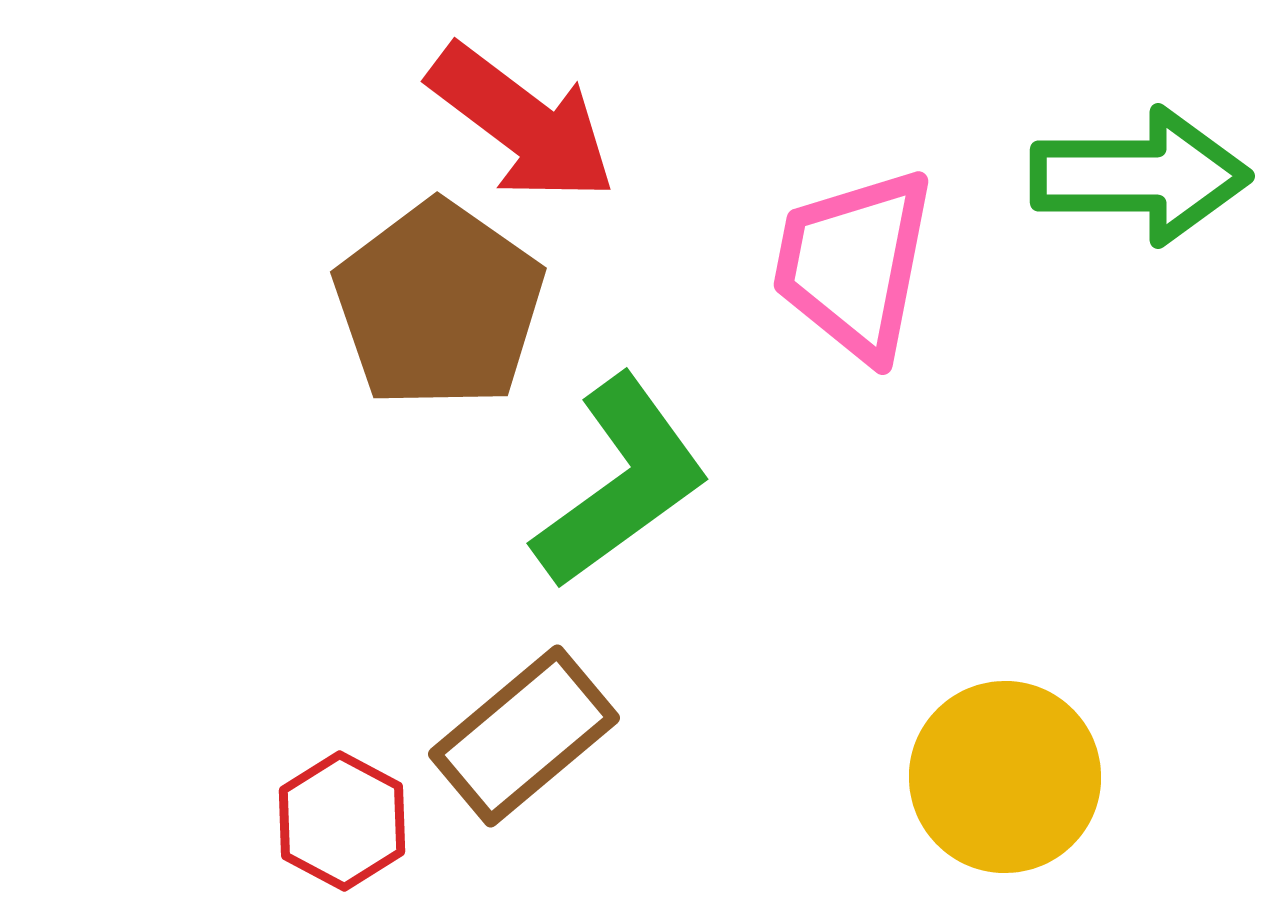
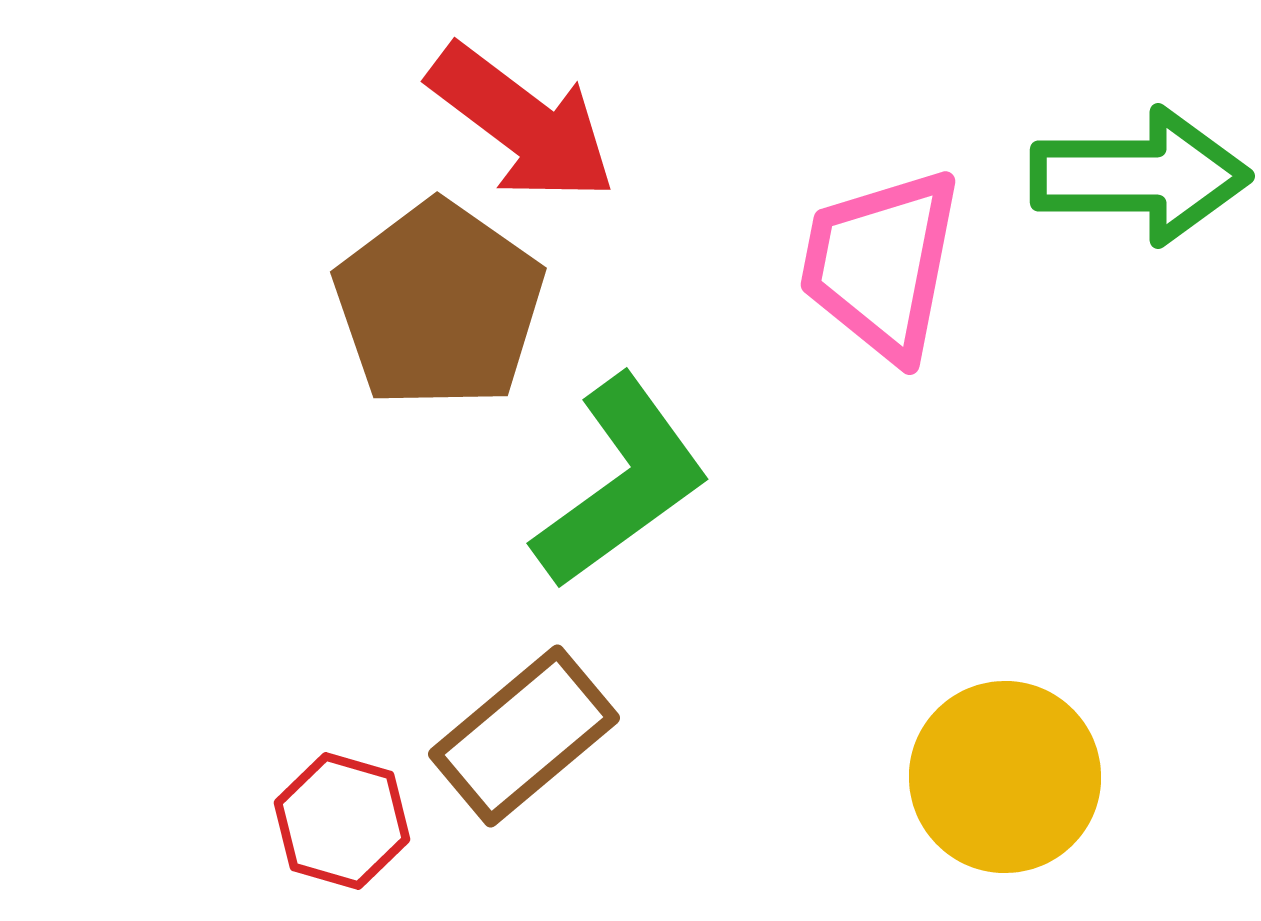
pink trapezoid: moved 27 px right
red hexagon: rotated 12 degrees counterclockwise
